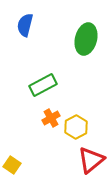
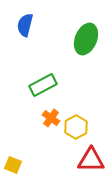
green ellipse: rotated 8 degrees clockwise
orange cross: rotated 24 degrees counterclockwise
red triangle: rotated 40 degrees clockwise
yellow square: moved 1 px right; rotated 12 degrees counterclockwise
